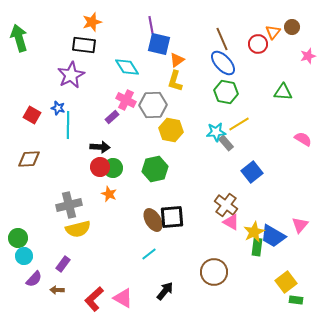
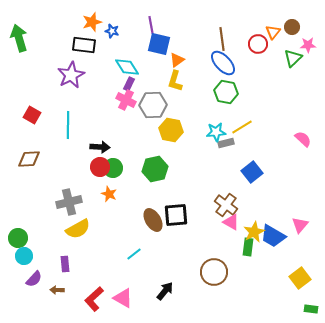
brown line at (222, 39): rotated 15 degrees clockwise
pink star at (308, 56): moved 11 px up; rotated 14 degrees clockwise
green triangle at (283, 92): moved 10 px right, 34 px up; rotated 48 degrees counterclockwise
blue star at (58, 108): moved 54 px right, 77 px up
purple rectangle at (112, 117): moved 17 px right, 33 px up; rotated 24 degrees counterclockwise
yellow line at (239, 124): moved 3 px right, 3 px down
pink semicircle at (303, 139): rotated 12 degrees clockwise
gray rectangle at (226, 143): rotated 63 degrees counterclockwise
gray cross at (69, 205): moved 3 px up
black square at (172, 217): moved 4 px right, 2 px up
yellow semicircle at (78, 229): rotated 15 degrees counterclockwise
green rectangle at (257, 247): moved 9 px left
cyan line at (149, 254): moved 15 px left
purple rectangle at (63, 264): moved 2 px right; rotated 42 degrees counterclockwise
yellow square at (286, 282): moved 14 px right, 4 px up
green rectangle at (296, 300): moved 15 px right, 9 px down
